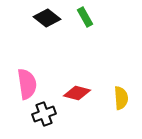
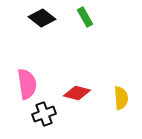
black diamond: moved 5 px left
